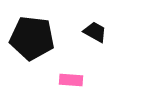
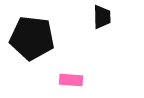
black trapezoid: moved 7 px right, 15 px up; rotated 60 degrees clockwise
